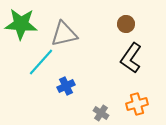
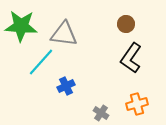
green star: moved 2 px down
gray triangle: rotated 20 degrees clockwise
